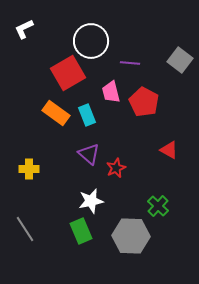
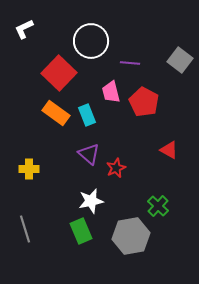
red square: moved 9 px left; rotated 16 degrees counterclockwise
gray line: rotated 16 degrees clockwise
gray hexagon: rotated 12 degrees counterclockwise
